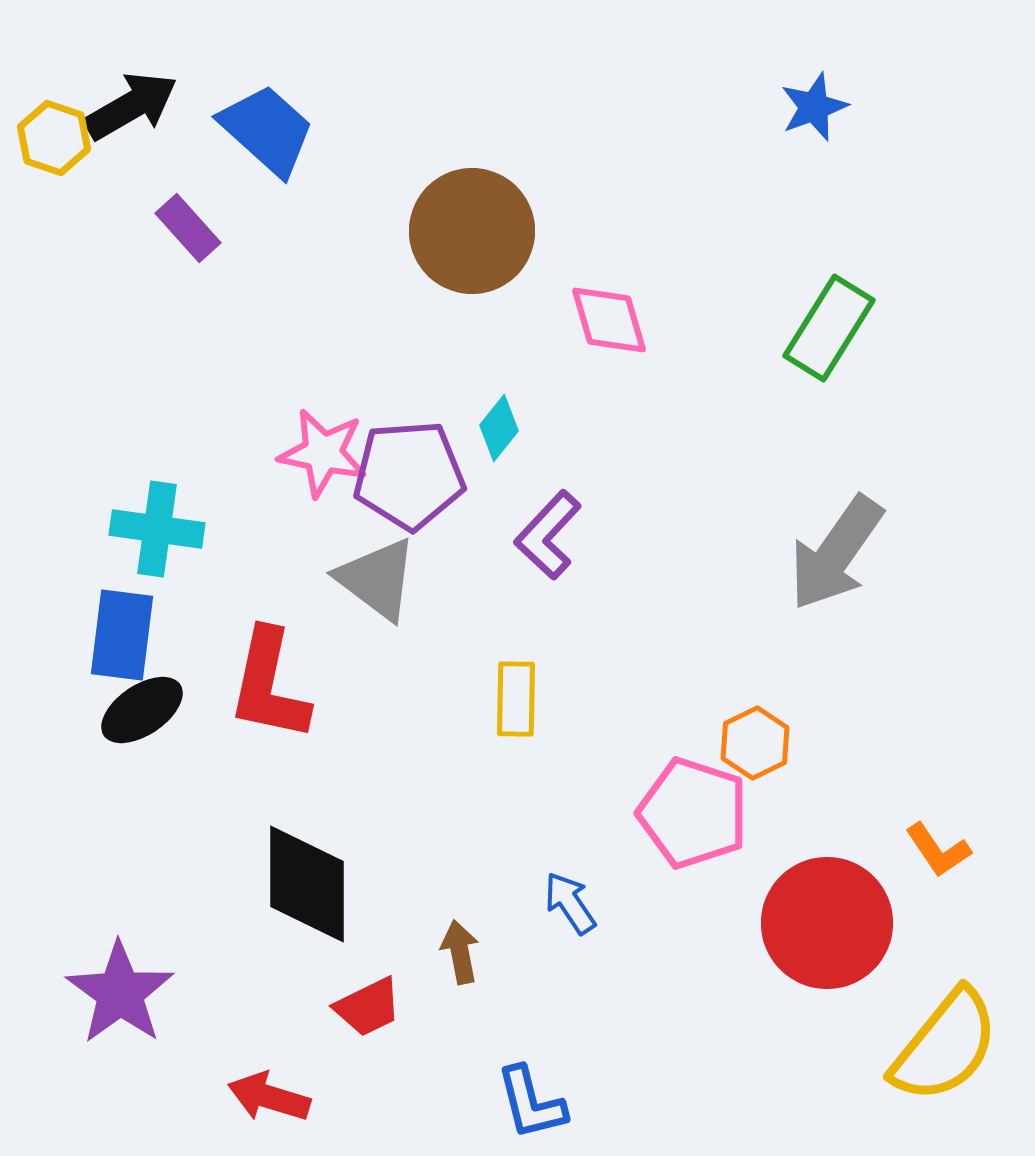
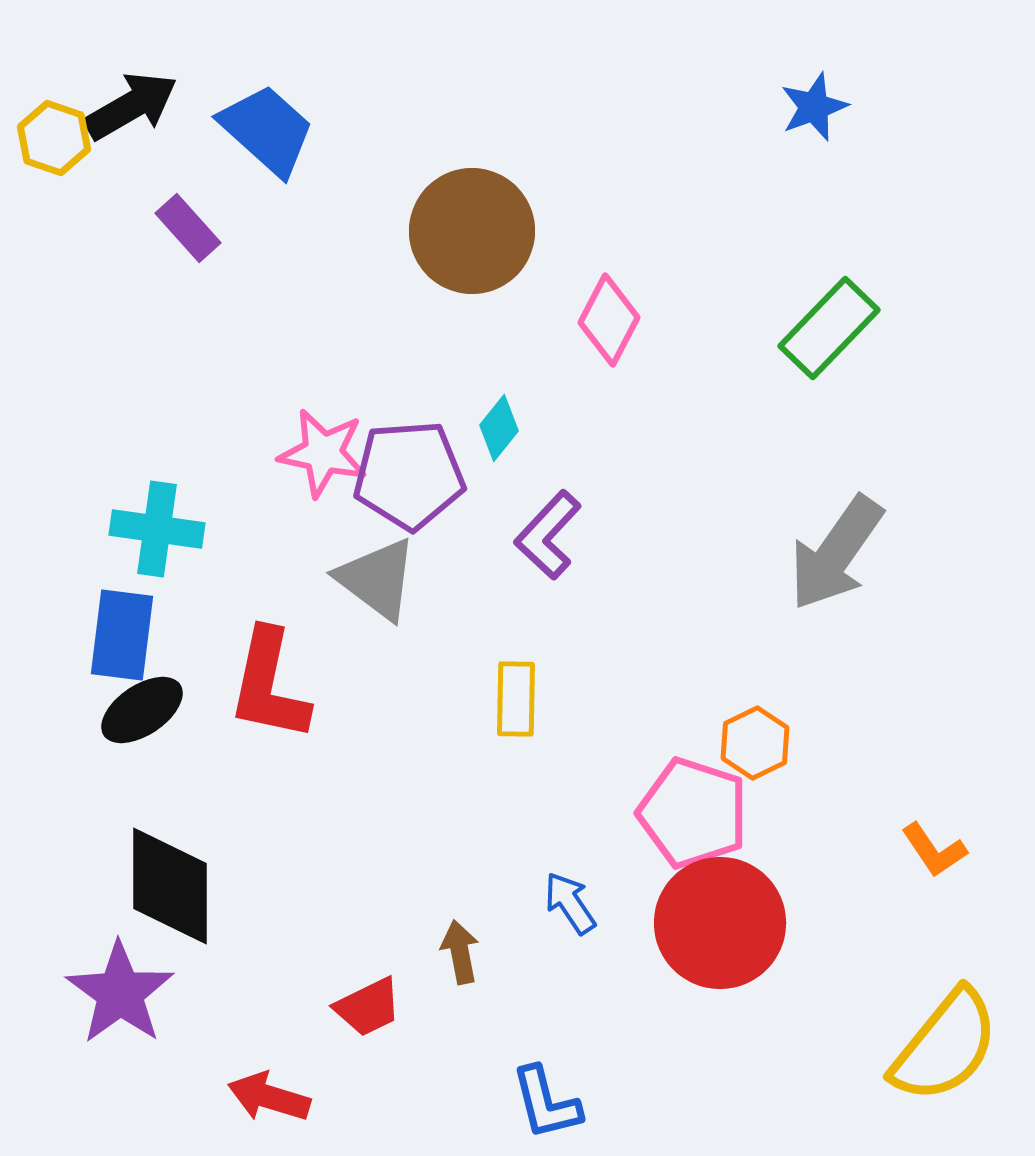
pink diamond: rotated 44 degrees clockwise
green rectangle: rotated 12 degrees clockwise
orange L-shape: moved 4 px left
black diamond: moved 137 px left, 2 px down
red circle: moved 107 px left
blue L-shape: moved 15 px right
